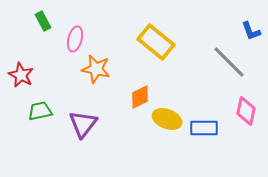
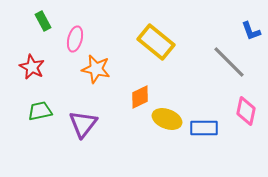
red star: moved 11 px right, 8 px up
